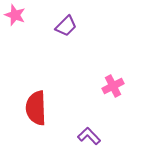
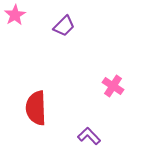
pink star: rotated 20 degrees clockwise
purple trapezoid: moved 2 px left
pink cross: rotated 30 degrees counterclockwise
